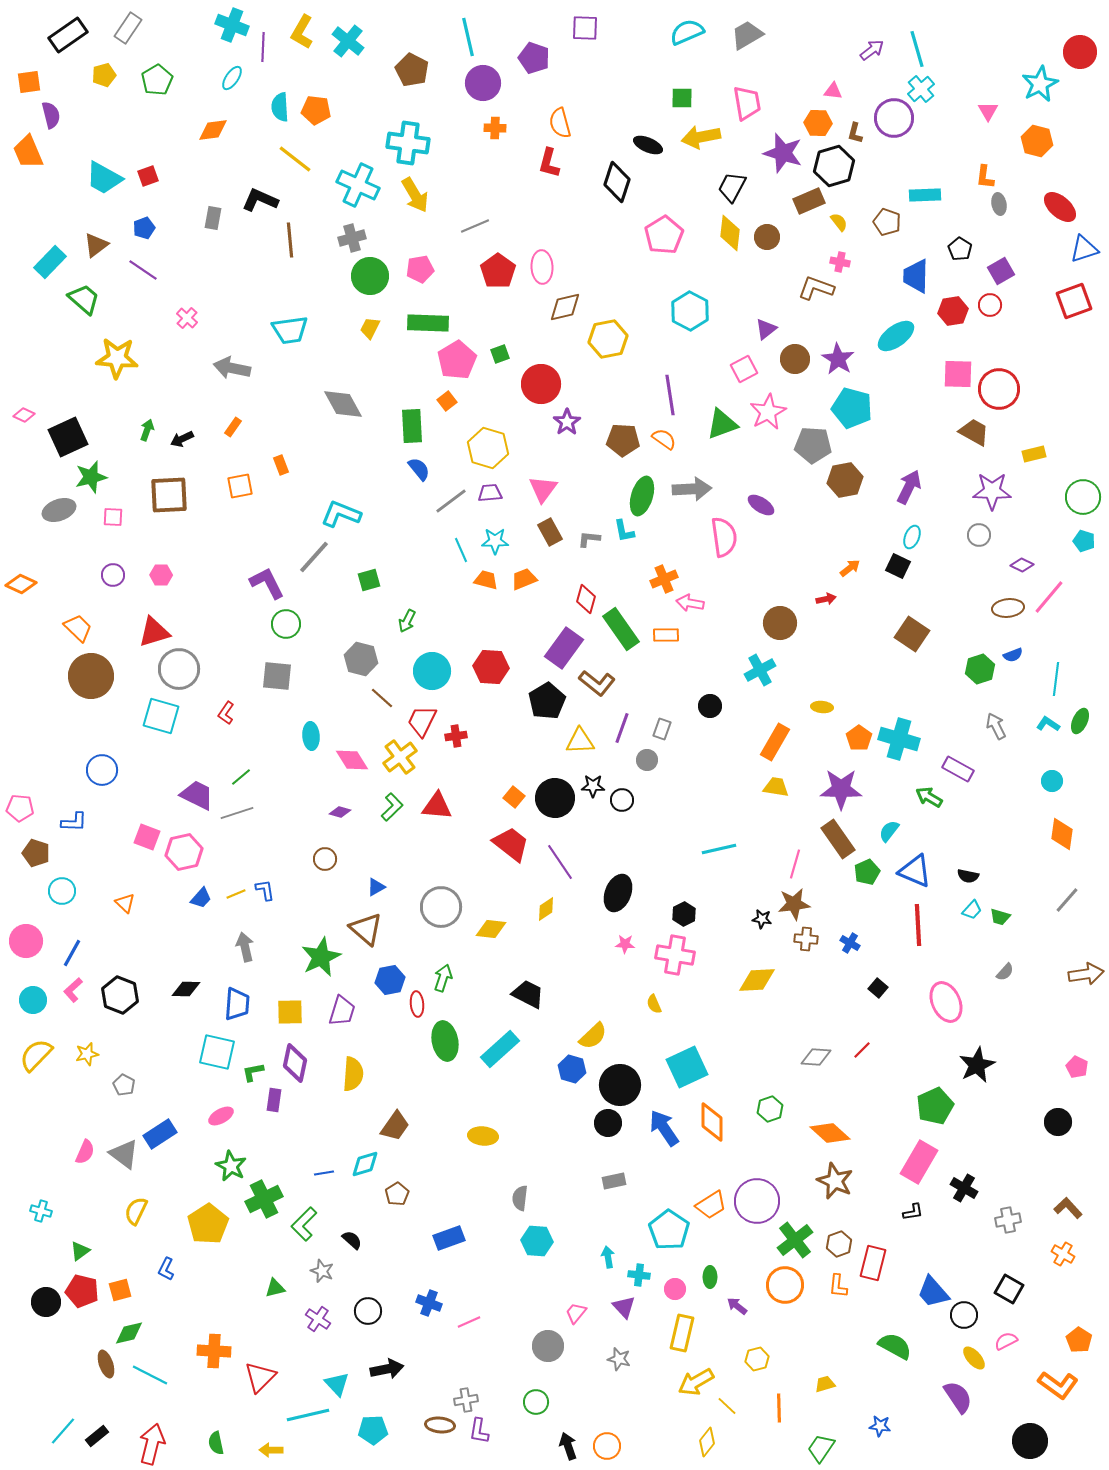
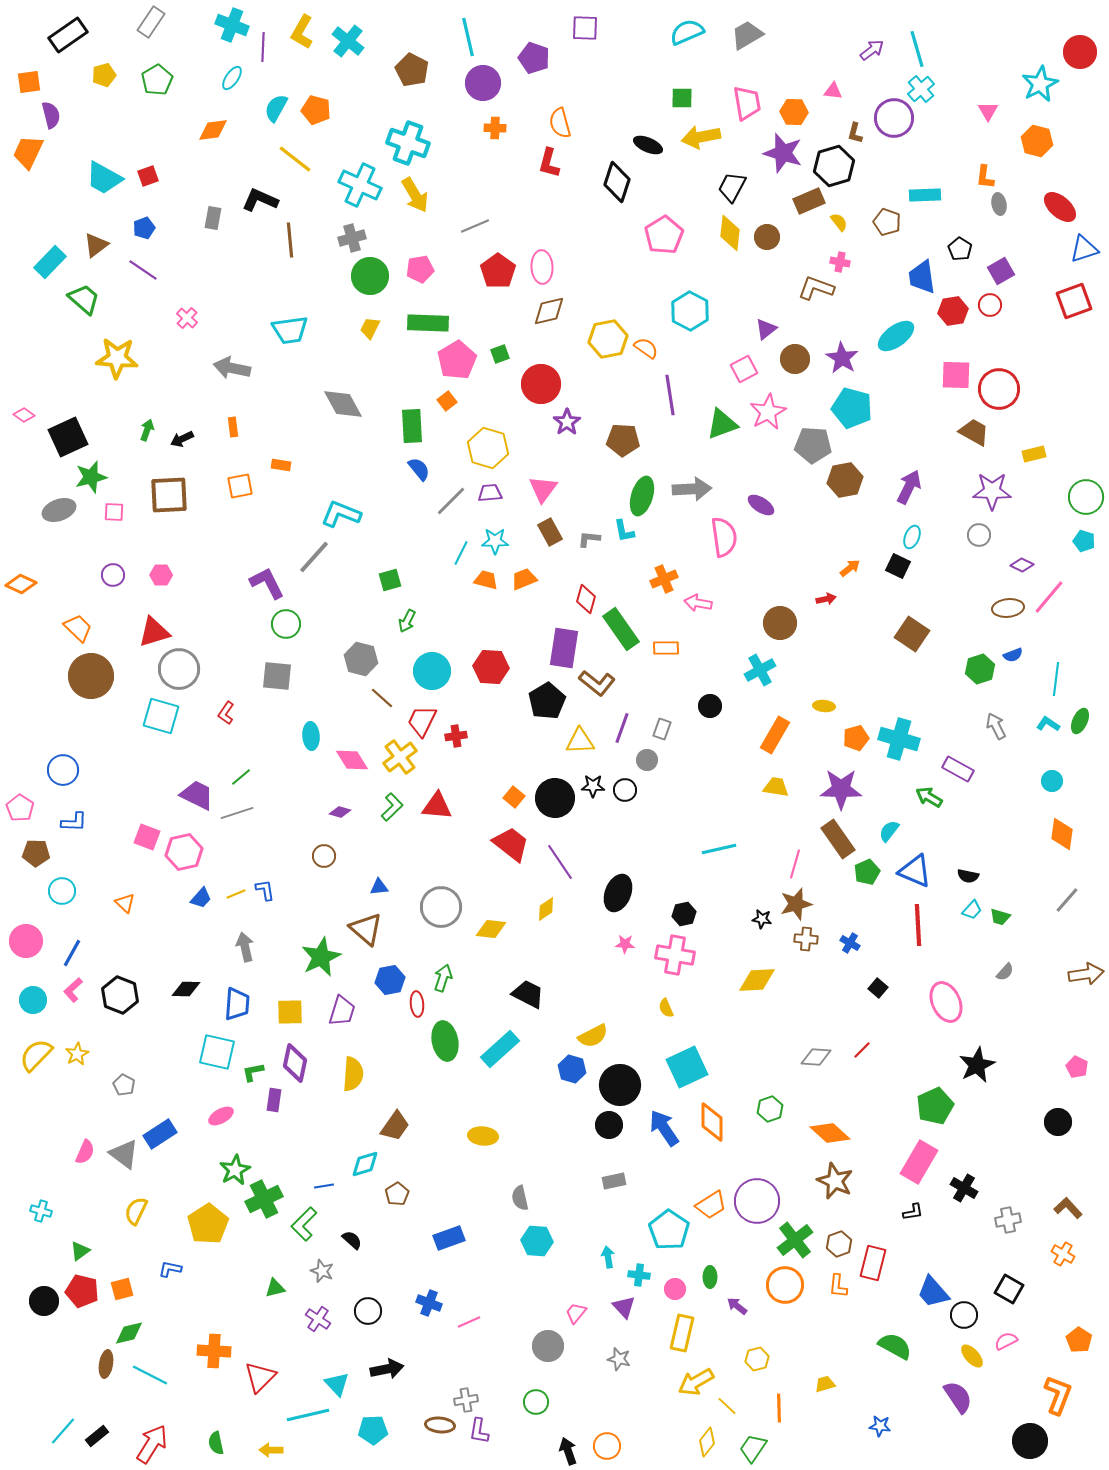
gray rectangle at (128, 28): moved 23 px right, 6 px up
cyan semicircle at (280, 107): moved 4 px left, 1 px down; rotated 32 degrees clockwise
orange pentagon at (316, 110): rotated 8 degrees clockwise
orange hexagon at (818, 123): moved 24 px left, 11 px up
cyan cross at (408, 143): rotated 12 degrees clockwise
orange trapezoid at (28, 152): rotated 48 degrees clockwise
cyan cross at (358, 185): moved 2 px right
blue trapezoid at (916, 276): moved 6 px right, 1 px down; rotated 9 degrees counterclockwise
brown diamond at (565, 307): moved 16 px left, 4 px down
purple star at (838, 359): moved 4 px right, 1 px up
pink square at (958, 374): moved 2 px left, 1 px down
pink diamond at (24, 415): rotated 10 degrees clockwise
orange rectangle at (233, 427): rotated 42 degrees counterclockwise
orange semicircle at (664, 439): moved 18 px left, 91 px up
orange rectangle at (281, 465): rotated 60 degrees counterclockwise
green circle at (1083, 497): moved 3 px right
gray line at (451, 501): rotated 8 degrees counterclockwise
pink square at (113, 517): moved 1 px right, 5 px up
cyan line at (461, 550): moved 3 px down; rotated 50 degrees clockwise
green square at (369, 580): moved 21 px right
pink arrow at (690, 603): moved 8 px right
orange rectangle at (666, 635): moved 13 px down
purple rectangle at (564, 648): rotated 27 degrees counterclockwise
yellow ellipse at (822, 707): moved 2 px right, 1 px up
orange pentagon at (859, 738): moved 3 px left; rotated 20 degrees clockwise
orange rectangle at (775, 742): moved 7 px up
blue circle at (102, 770): moved 39 px left
black circle at (622, 800): moved 3 px right, 10 px up
pink pentagon at (20, 808): rotated 28 degrees clockwise
brown pentagon at (36, 853): rotated 16 degrees counterclockwise
brown circle at (325, 859): moved 1 px left, 3 px up
blue triangle at (376, 887): moved 3 px right; rotated 24 degrees clockwise
brown star at (794, 904): moved 2 px right; rotated 8 degrees counterclockwise
black hexagon at (684, 914): rotated 15 degrees clockwise
yellow semicircle at (654, 1004): moved 12 px right, 4 px down
yellow semicircle at (593, 1036): rotated 16 degrees clockwise
yellow star at (87, 1054): moved 10 px left; rotated 15 degrees counterclockwise
black circle at (608, 1123): moved 1 px right, 2 px down
green star at (231, 1166): moved 4 px right, 4 px down; rotated 16 degrees clockwise
blue line at (324, 1173): moved 13 px down
gray semicircle at (520, 1198): rotated 20 degrees counterclockwise
blue L-shape at (166, 1269): moved 4 px right; rotated 75 degrees clockwise
orange square at (120, 1290): moved 2 px right, 1 px up
black circle at (46, 1302): moved 2 px left, 1 px up
yellow ellipse at (974, 1358): moved 2 px left, 2 px up
brown ellipse at (106, 1364): rotated 28 degrees clockwise
orange L-shape at (1058, 1385): moved 10 px down; rotated 105 degrees counterclockwise
red arrow at (152, 1444): rotated 18 degrees clockwise
black arrow at (568, 1446): moved 5 px down
green trapezoid at (821, 1448): moved 68 px left
